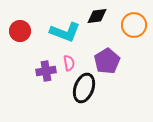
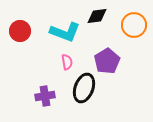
pink semicircle: moved 2 px left, 1 px up
purple cross: moved 1 px left, 25 px down
